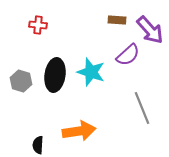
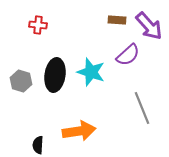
purple arrow: moved 1 px left, 4 px up
